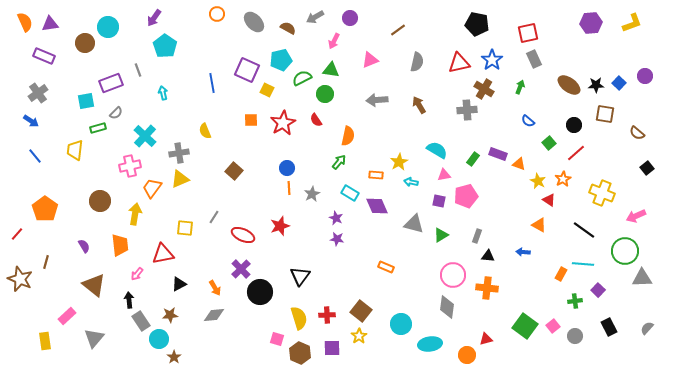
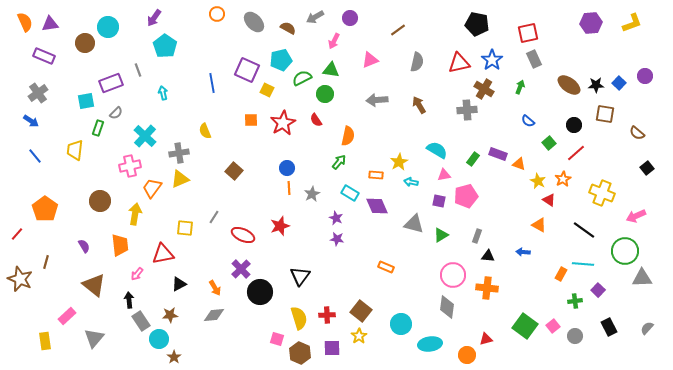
green rectangle at (98, 128): rotated 56 degrees counterclockwise
